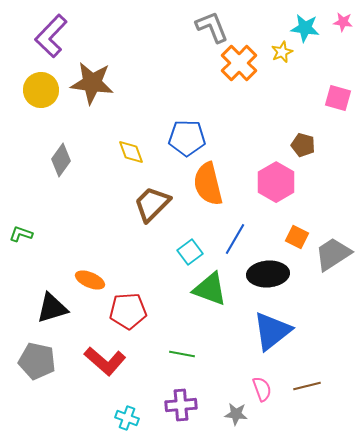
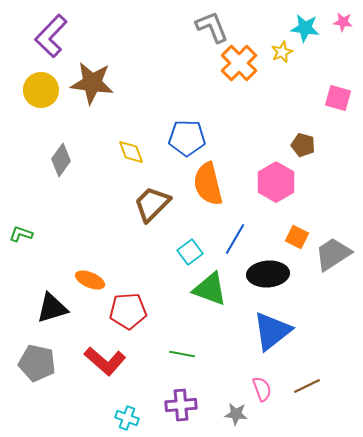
gray pentagon: moved 2 px down
brown line: rotated 12 degrees counterclockwise
